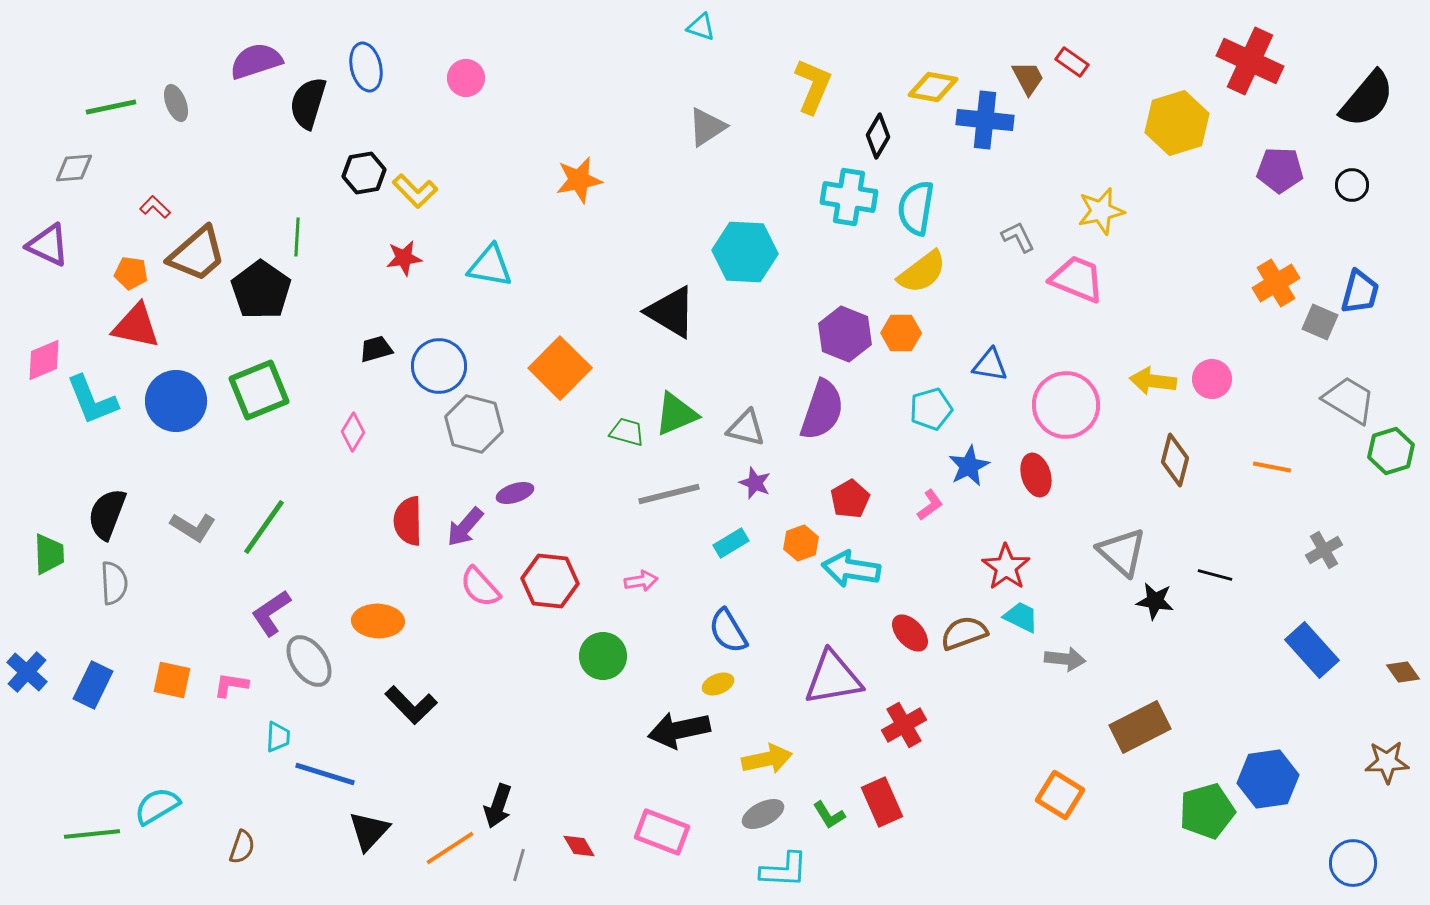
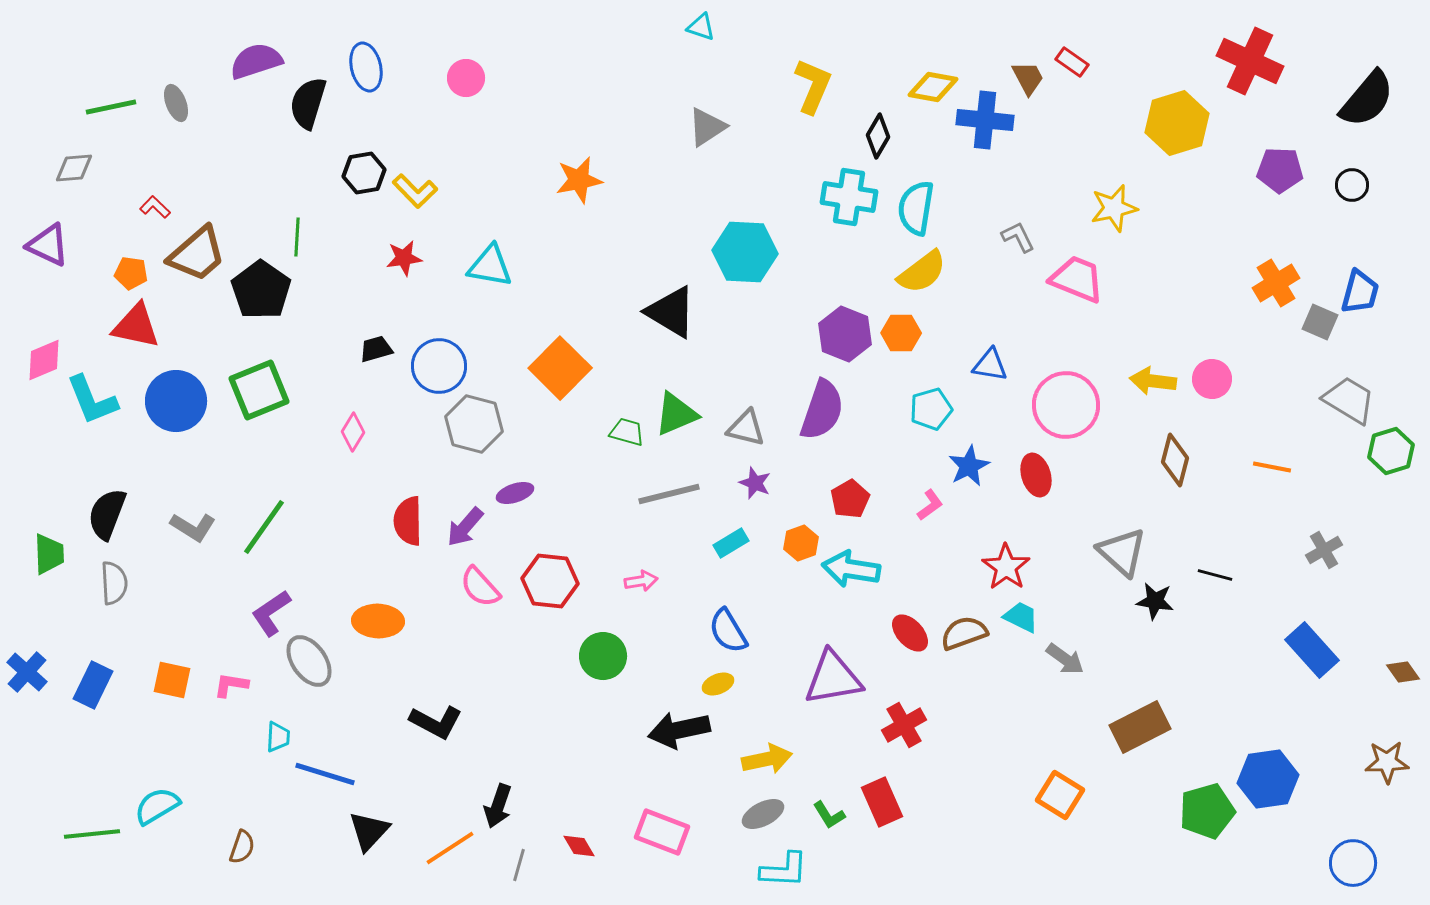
yellow star at (1101, 211): moved 13 px right, 3 px up
gray arrow at (1065, 659): rotated 30 degrees clockwise
black L-shape at (411, 705): moved 25 px right, 17 px down; rotated 18 degrees counterclockwise
